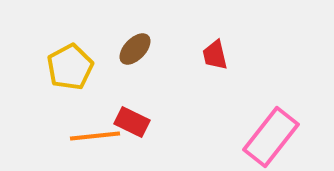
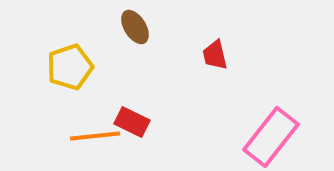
brown ellipse: moved 22 px up; rotated 76 degrees counterclockwise
yellow pentagon: rotated 9 degrees clockwise
